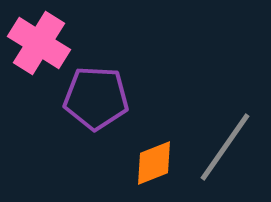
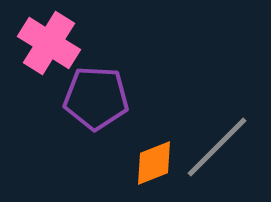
pink cross: moved 10 px right
gray line: moved 8 px left; rotated 10 degrees clockwise
